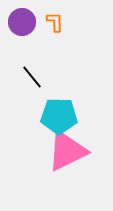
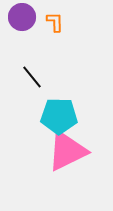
purple circle: moved 5 px up
